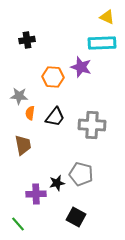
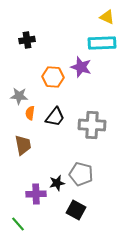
black square: moved 7 px up
